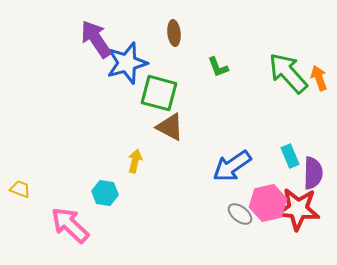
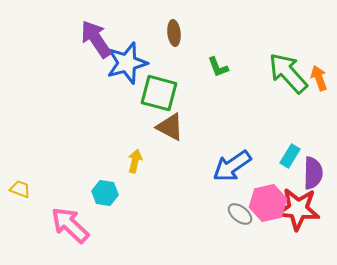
cyan rectangle: rotated 55 degrees clockwise
